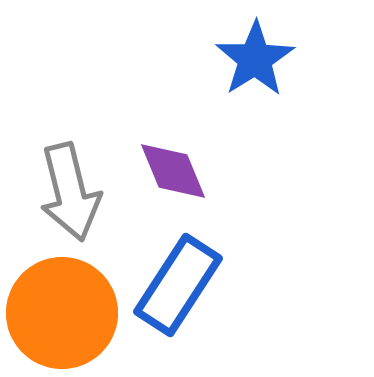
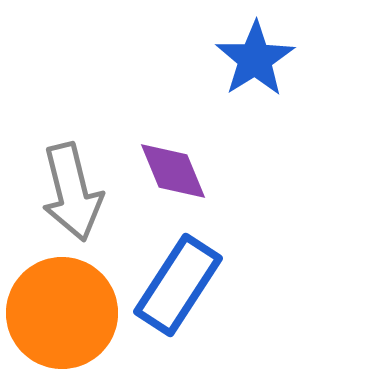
gray arrow: moved 2 px right
